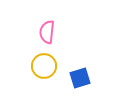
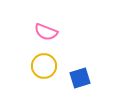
pink semicircle: moved 1 px left; rotated 75 degrees counterclockwise
